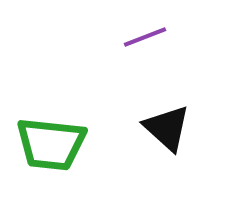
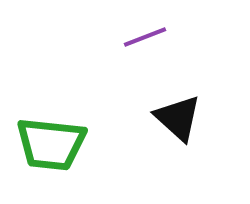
black triangle: moved 11 px right, 10 px up
